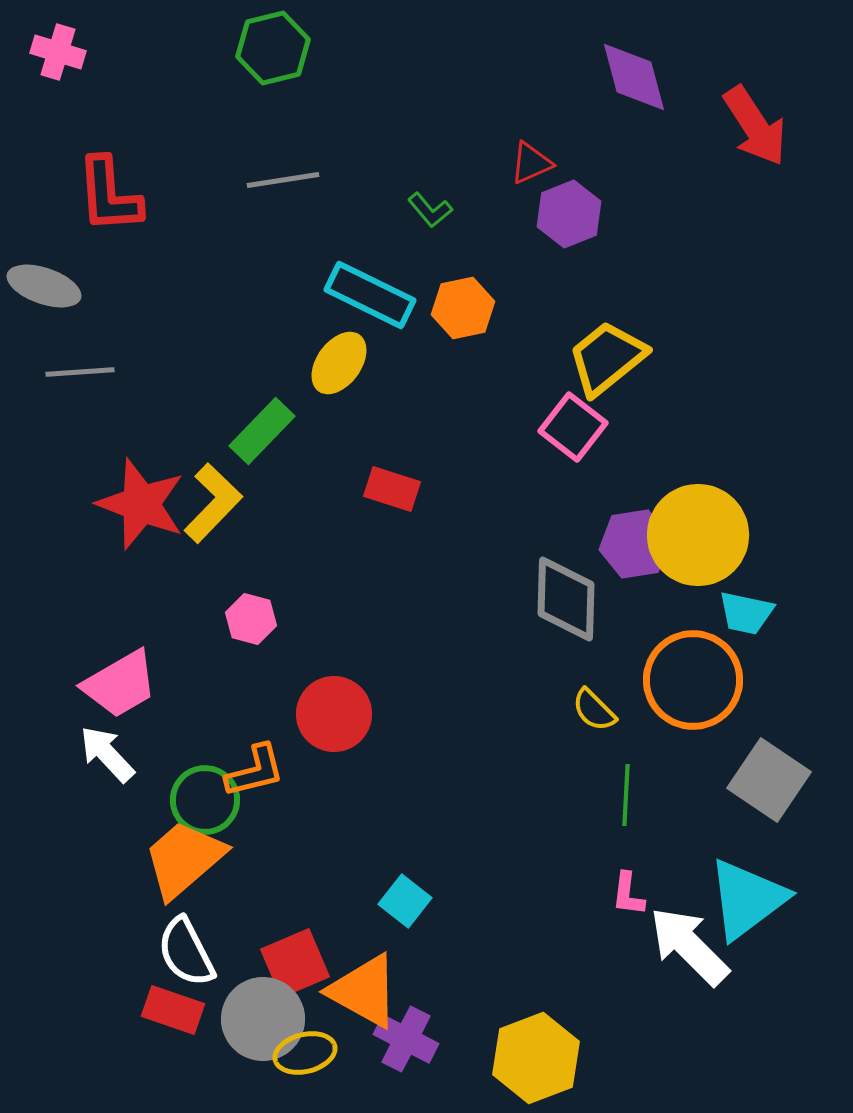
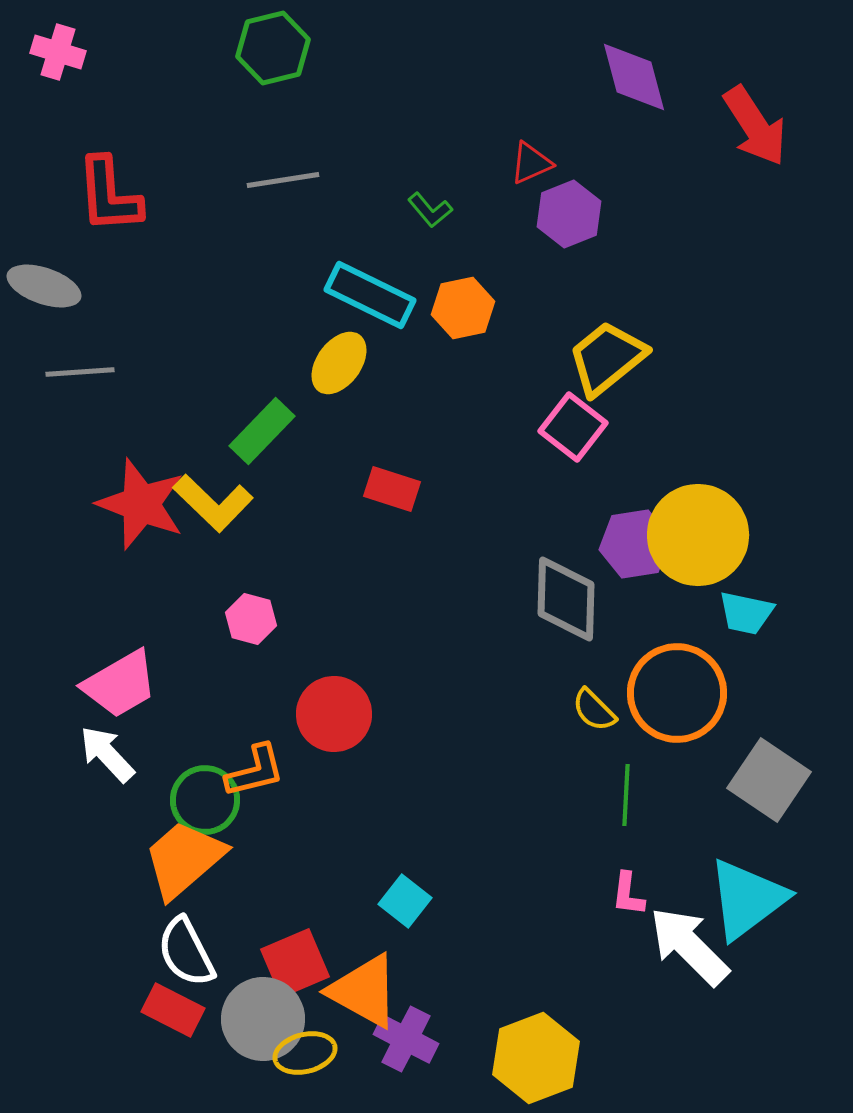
yellow L-shape at (213, 503): rotated 90 degrees clockwise
orange circle at (693, 680): moved 16 px left, 13 px down
red rectangle at (173, 1010): rotated 8 degrees clockwise
